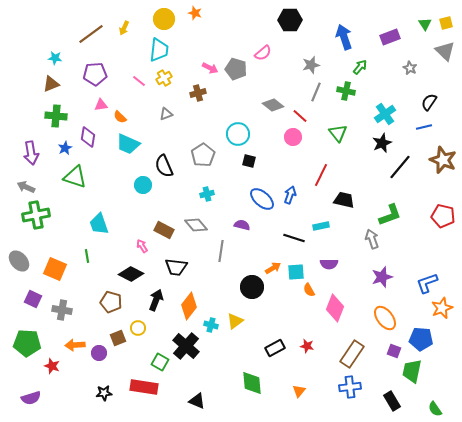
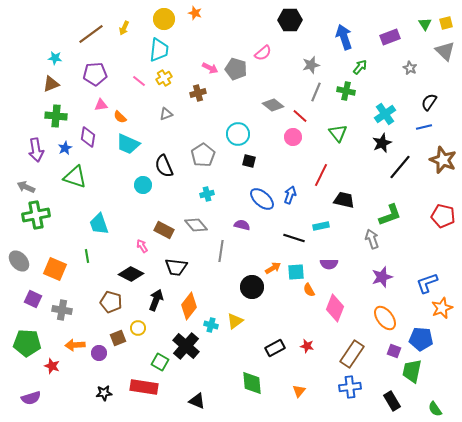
purple arrow at (31, 153): moved 5 px right, 3 px up
